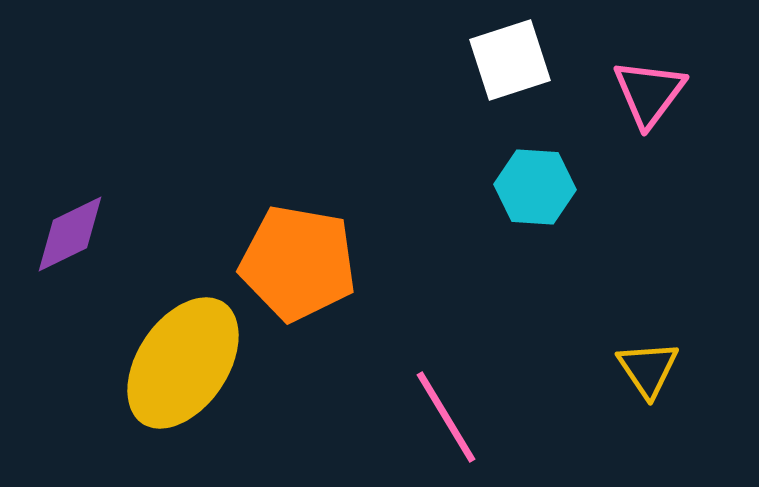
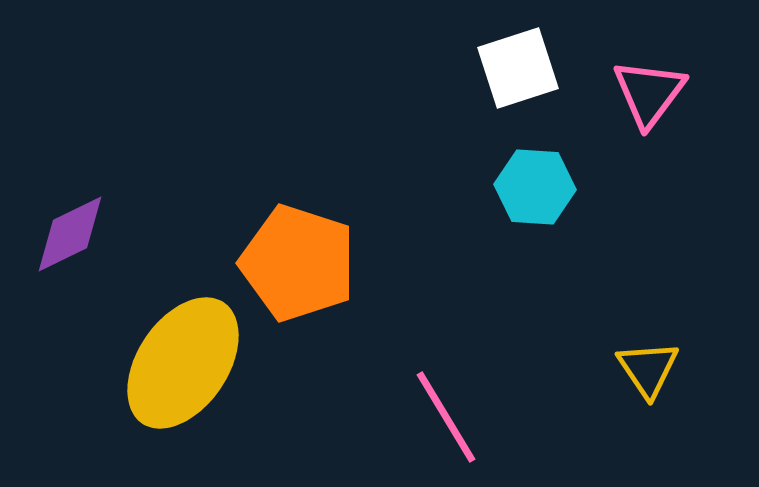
white square: moved 8 px right, 8 px down
orange pentagon: rotated 8 degrees clockwise
